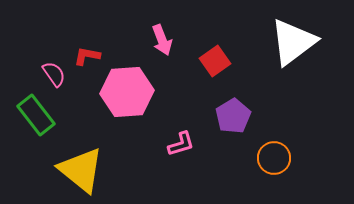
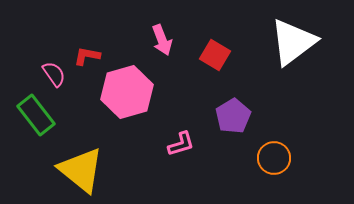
red square: moved 6 px up; rotated 24 degrees counterclockwise
pink hexagon: rotated 12 degrees counterclockwise
